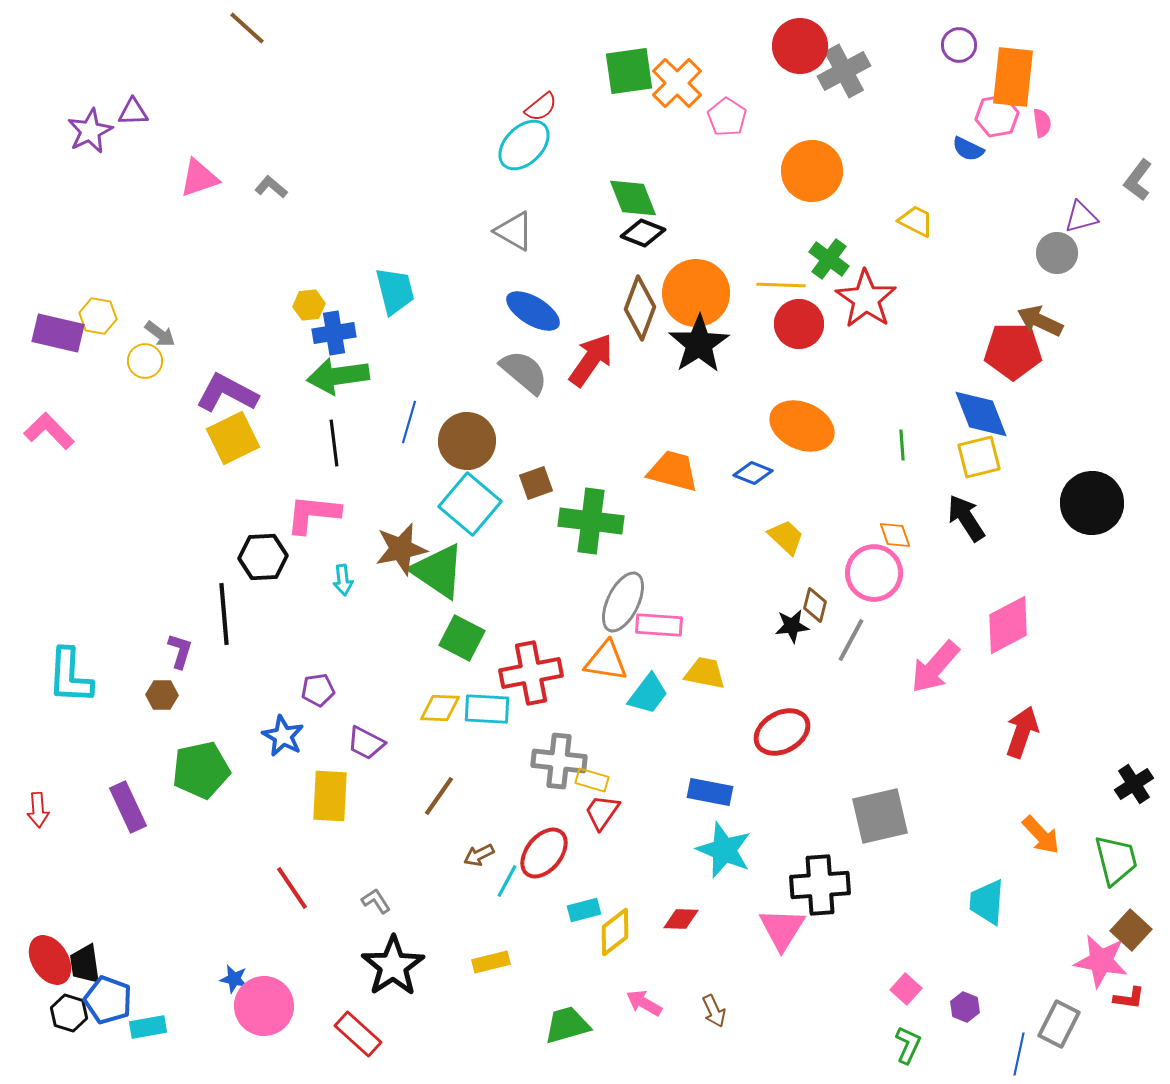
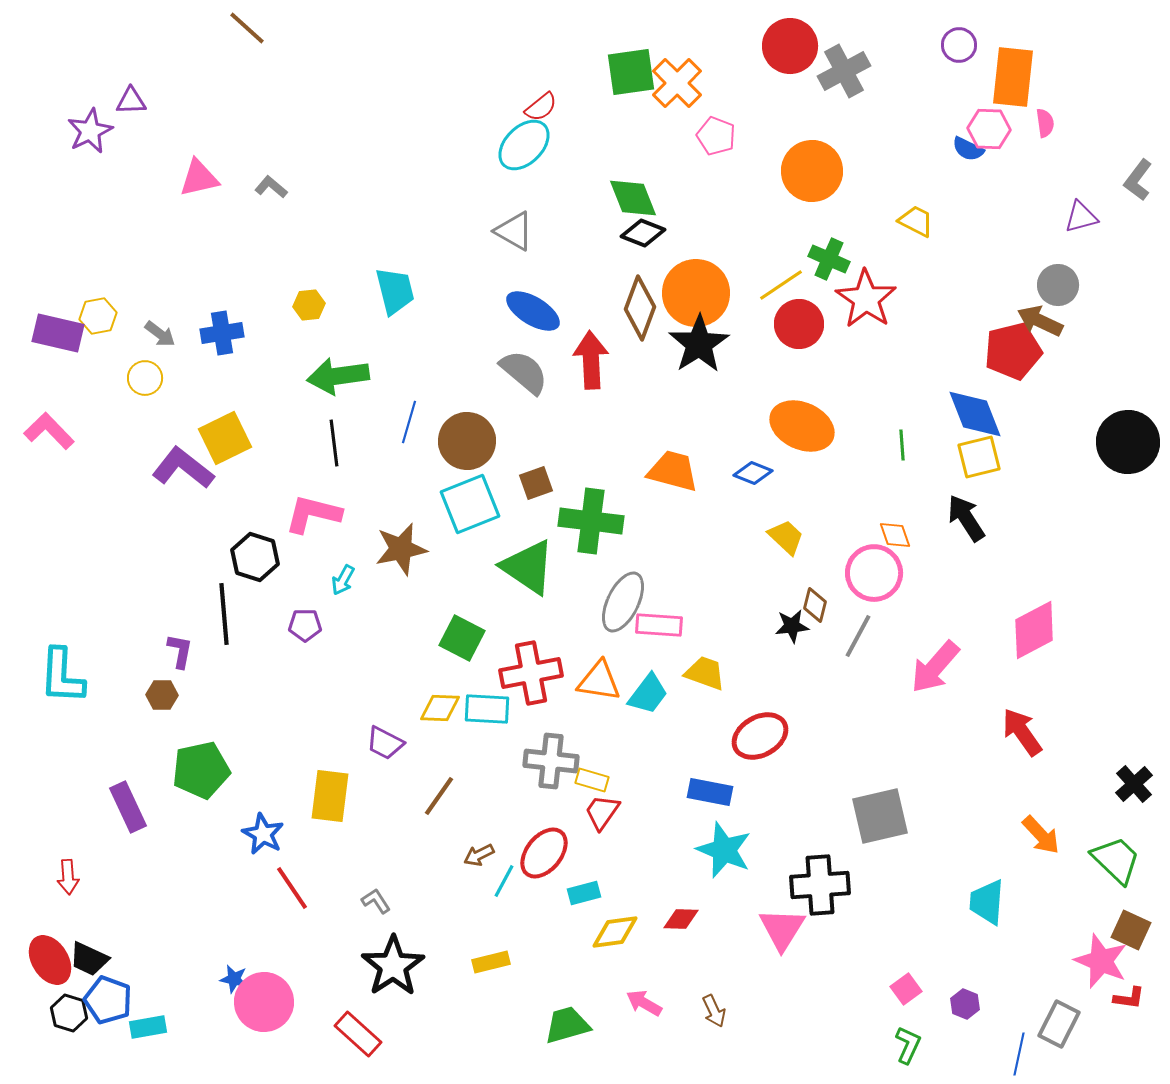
red circle at (800, 46): moved 10 px left
green square at (629, 71): moved 2 px right, 1 px down
purple triangle at (133, 112): moved 2 px left, 11 px up
pink hexagon at (997, 116): moved 8 px left, 13 px down; rotated 12 degrees clockwise
pink pentagon at (727, 117): moved 11 px left, 19 px down; rotated 12 degrees counterclockwise
pink semicircle at (1042, 123): moved 3 px right
pink triangle at (199, 178): rotated 6 degrees clockwise
gray circle at (1057, 253): moved 1 px right, 32 px down
green cross at (829, 259): rotated 12 degrees counterclockwise
yellow line at (781, 285): rotated 36 degrees counterclockwise
yellow hexagon at (98, 316): rotated 21 degrees counterclockwise
blue cross at (334, 333): moved 112 px left
red pentagon at (1013, 351): rotated 14 degrees counterclockwise
red arrow at (591, 360): rotated 38 degrees counterclockwise
yellow circle at (145, 361): moved 17 px down
purple L-shape at (227, 393): moved 44 px left, 75 px down; rotated 10 degrees clockwise
blue diamond at (981, 414): moved 6 px left
yellow square at (233, 438): moved 8 px left
black circle at (1092, 503): moved 36 px right, 61 px up
cyan square at (470, 504): rotated 28 degrees clockwise
pink L-shape at (313, 514): rotated 8 degrees clockwise
black hexagon at (263, 557): moved 8 px left; rotated 21 degrees clockwise
green triangle at (438, 571): moved 90 px right, 4 px up
cyan arrow at (343, 580): rotated 36 degrees clockwise
pink diamond at (1008, 625): moved 26 px right, 5 px down
gray line at (851, 640): moved 7 px right, 4 px up
purple L-shape at (180, 651): rotated 6 degrees counterclockwise
orange triangle at (606, 661): moved 7 px left, 20 px down
yellow trapezoid at (705, 673): rotated 9 degrees clockwise
cyan L-shape at (70, 676): moved 8 px left
purple pentagon at (318, 690): moved 13 px left, 65 px up; rotated 8 degrees clockwise
red ellipse at (782, 732): moved 22 px left, 4 px down
red arrow at (1022, 732): rotated 54 degrees counterclockwise
blue star at (283, 736): moved 20 px left, 98 px down
purple trapezoid at (366, 743): moved 19 px right
gray cross at (559, 761): moved 8 px left
black cross at (1134, 784): rotated 9 degrees counterclockwise
yellow rectangle at (330, 796): rotated 4 degrees clockwise
red arrow at (38, 810): moved 30 px right, 67 px down
green trapezoid at (1116, 860): rotated 32 degrees counterclockwise
cyan line at (507, 881): moved 3 px left
cyan rectangle at (584, 910): moved 17 px up
brown square at (1131, 930): rotated 18 degrees counterclockwise
yellow diamond at (615, 932): rotated 30 degrees clockwise
pink star at (1101, 961): rotated 12 degrees clockwise
black trapezoid at (85, 964): moved 4 px right, 5 px up; rotated 57 degrees counterclockwise
pink square at (906, 989): rotated 12 degrees clockwise
pink circle at (264, 1006): moved 4 px up
purple hexagon at (965, 1007): moved 3 px up
